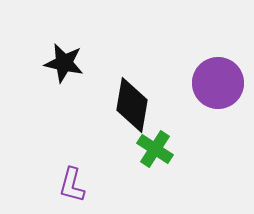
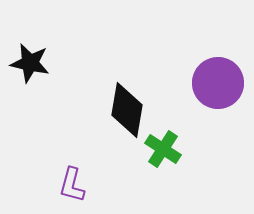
black star: moved 34 px left
black diamond: moved 5 px left, 5 px down
green cross: moved 8 px right
